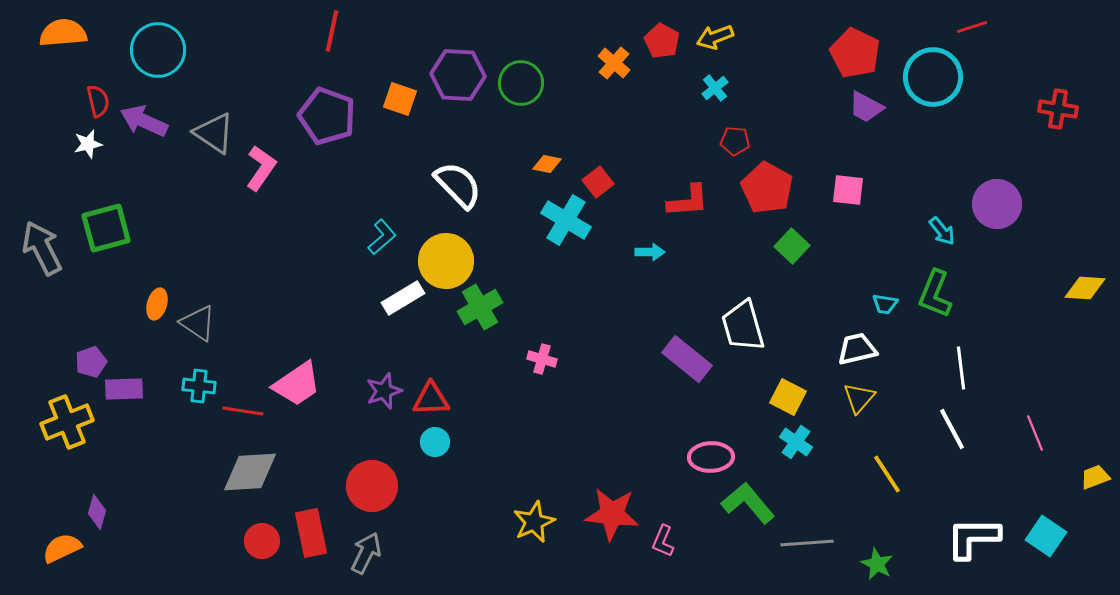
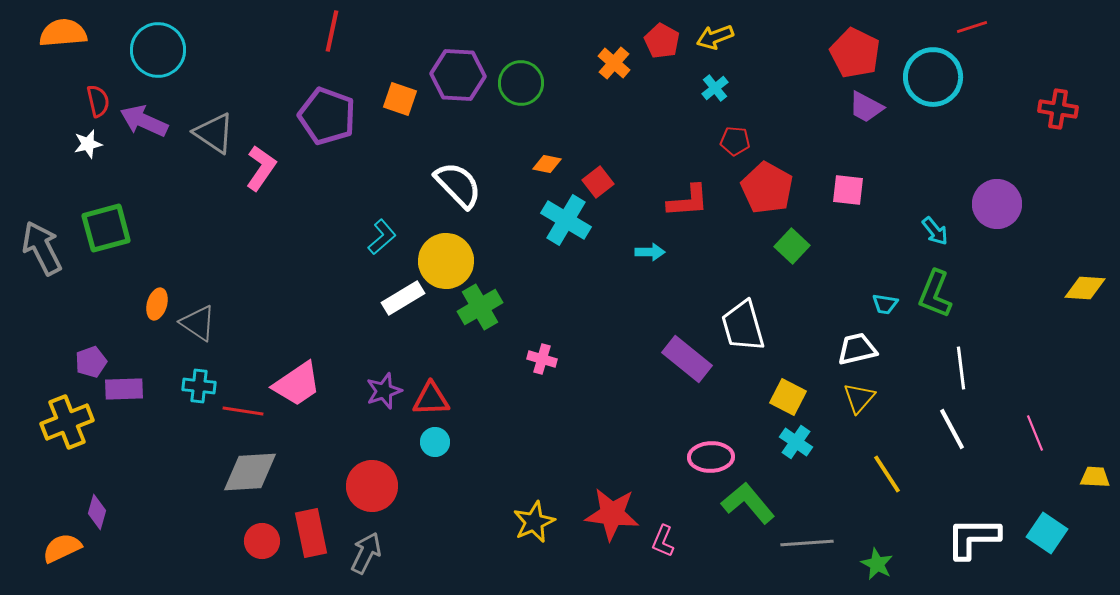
cyan arrow at (942, 231): moved 7 px left
yellow trapezoid at (1095, 477): rotated 24 degrees clockwise
cyan square at (1046, 536): moved 1 px right, 3 px up
